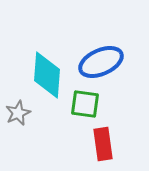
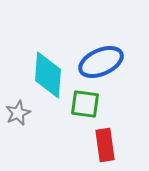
cyan diamond: moved 1 px right
red rectangle: moved 2 px right, 1 px down
